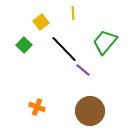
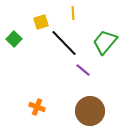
yellow square: rotated 21 degrees clockwise
green square: moved 10 px left, 6 px up
black line: moved 6 px up
